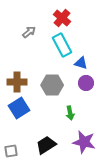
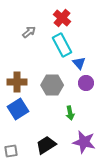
blue triangle: moved 2 px left; rotated 32 degrees clockwise
blue square: moved 1 px left, 1 px down
